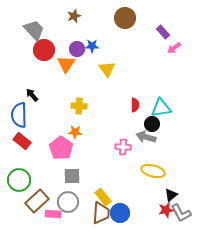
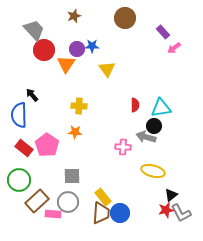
black circle: moved 2 px right, 2 px down
red rectangle: moved 2 px right, 7 px down
pink pentagon: moved 14 px left, 3 px up
